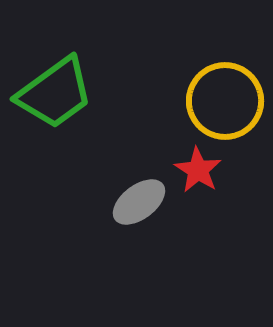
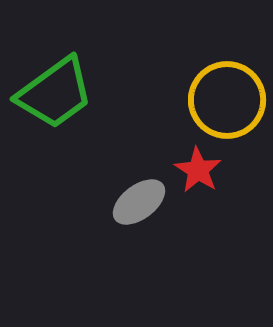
yellow circle: moved 2 px right, 1 px up
